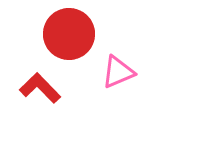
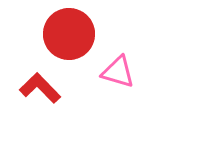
pink triangle: rotated 39 degrees clockwise
